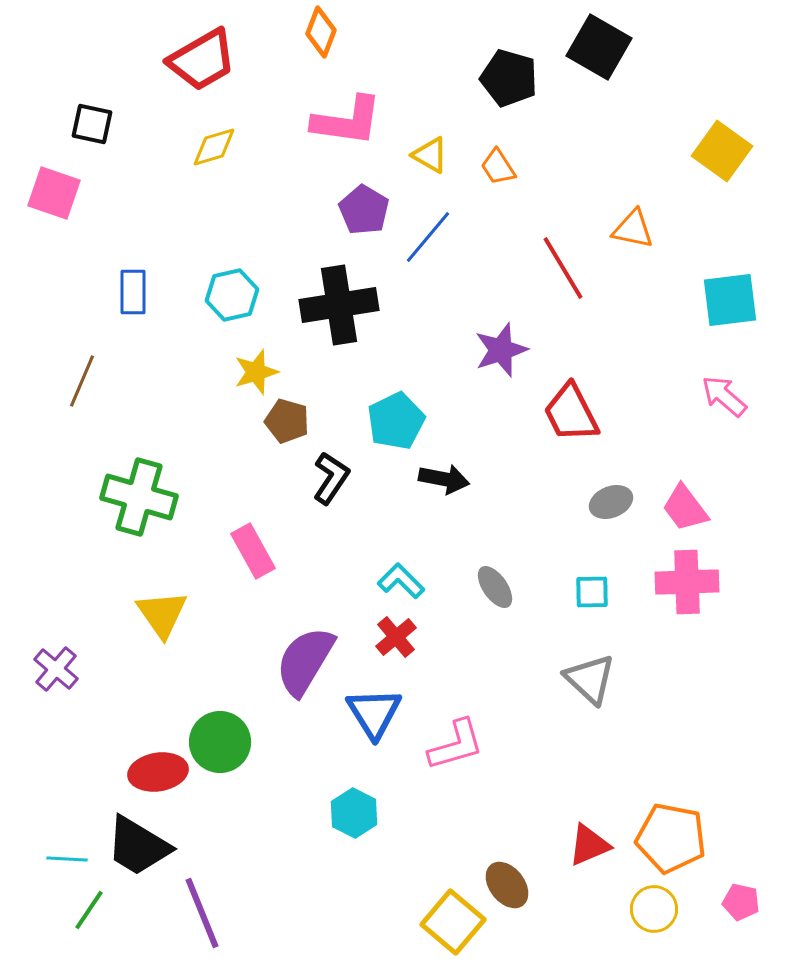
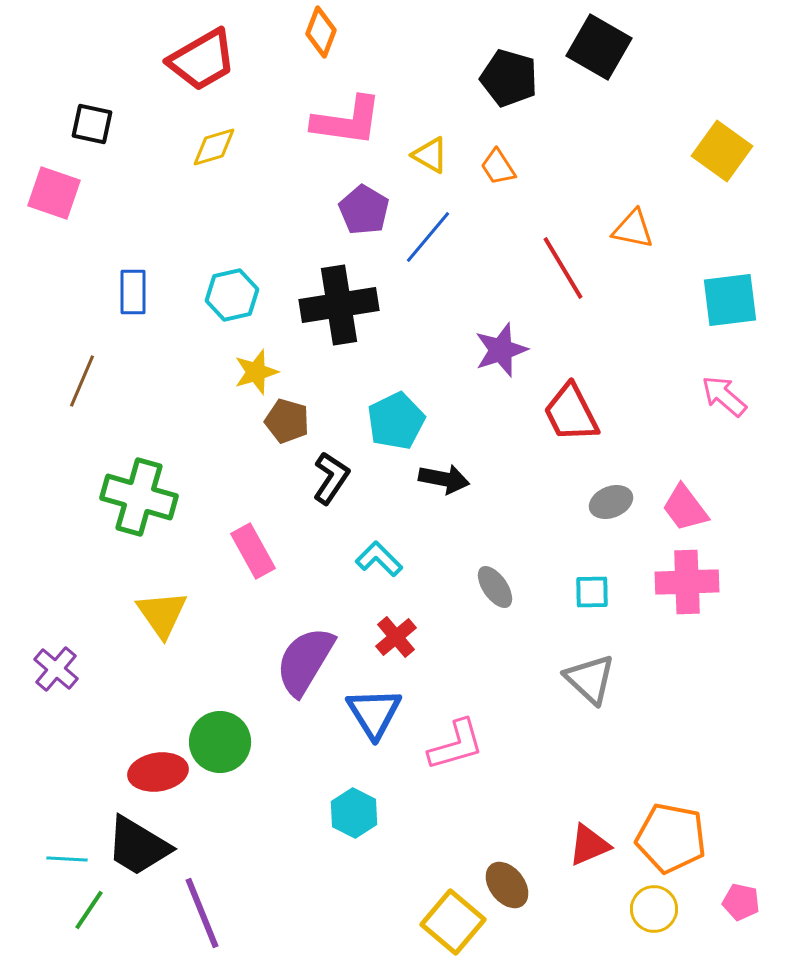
cyan L-shape at (401, 581): moved 22 px left, 22 px up
